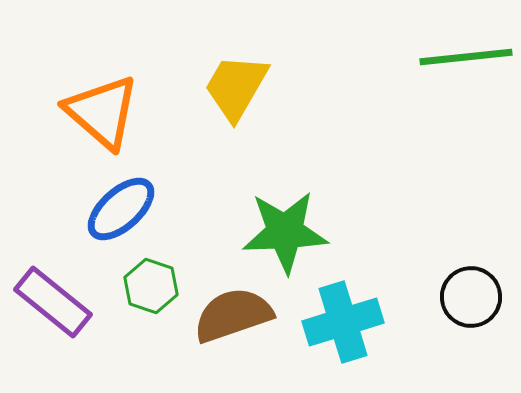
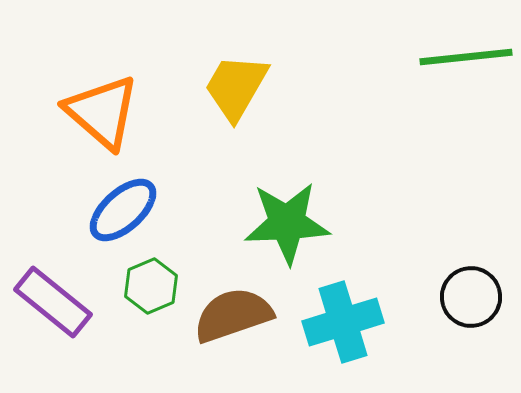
blue ellipse: moved 2 px right, 1 px down
green star: moved 2 px right, 9 px up
green hexagon: rotated 18 degrees clockwise
